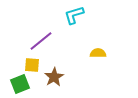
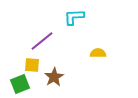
cyan L-shape: moved 2 px down; rotated 15 degrees clockwise
purple line: moved 1 px right
